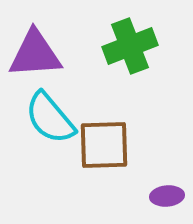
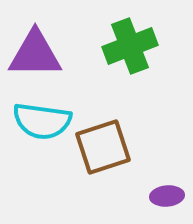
purple triangle: rotated 4 degrees clockwise
cyan semicircle: moved 8 px left, 3 px down; rotated 42 degrees counterclockwise
brown square: moved 1 px left, 2 px down; rotated 16 degrees counterclockwise
